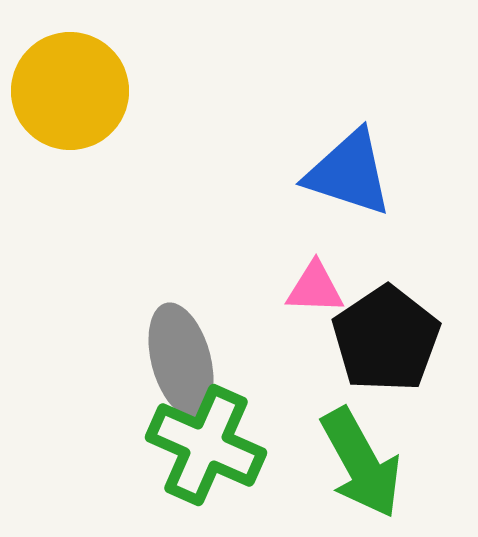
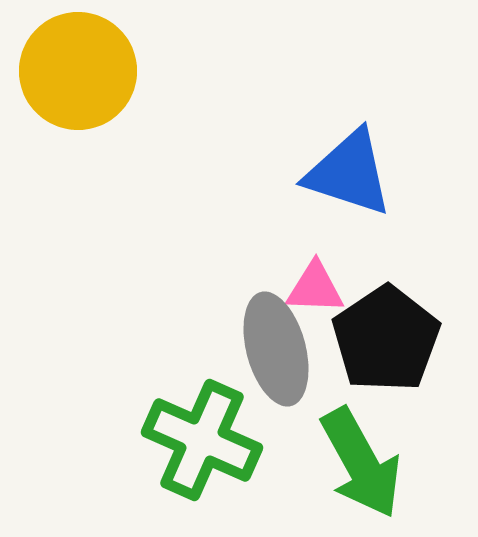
yellow circle: moved 8 px right, 20 px up
gray ellipse: moved 95 px right, 11 px up
green cross: moved 4 px left, 5 px up
